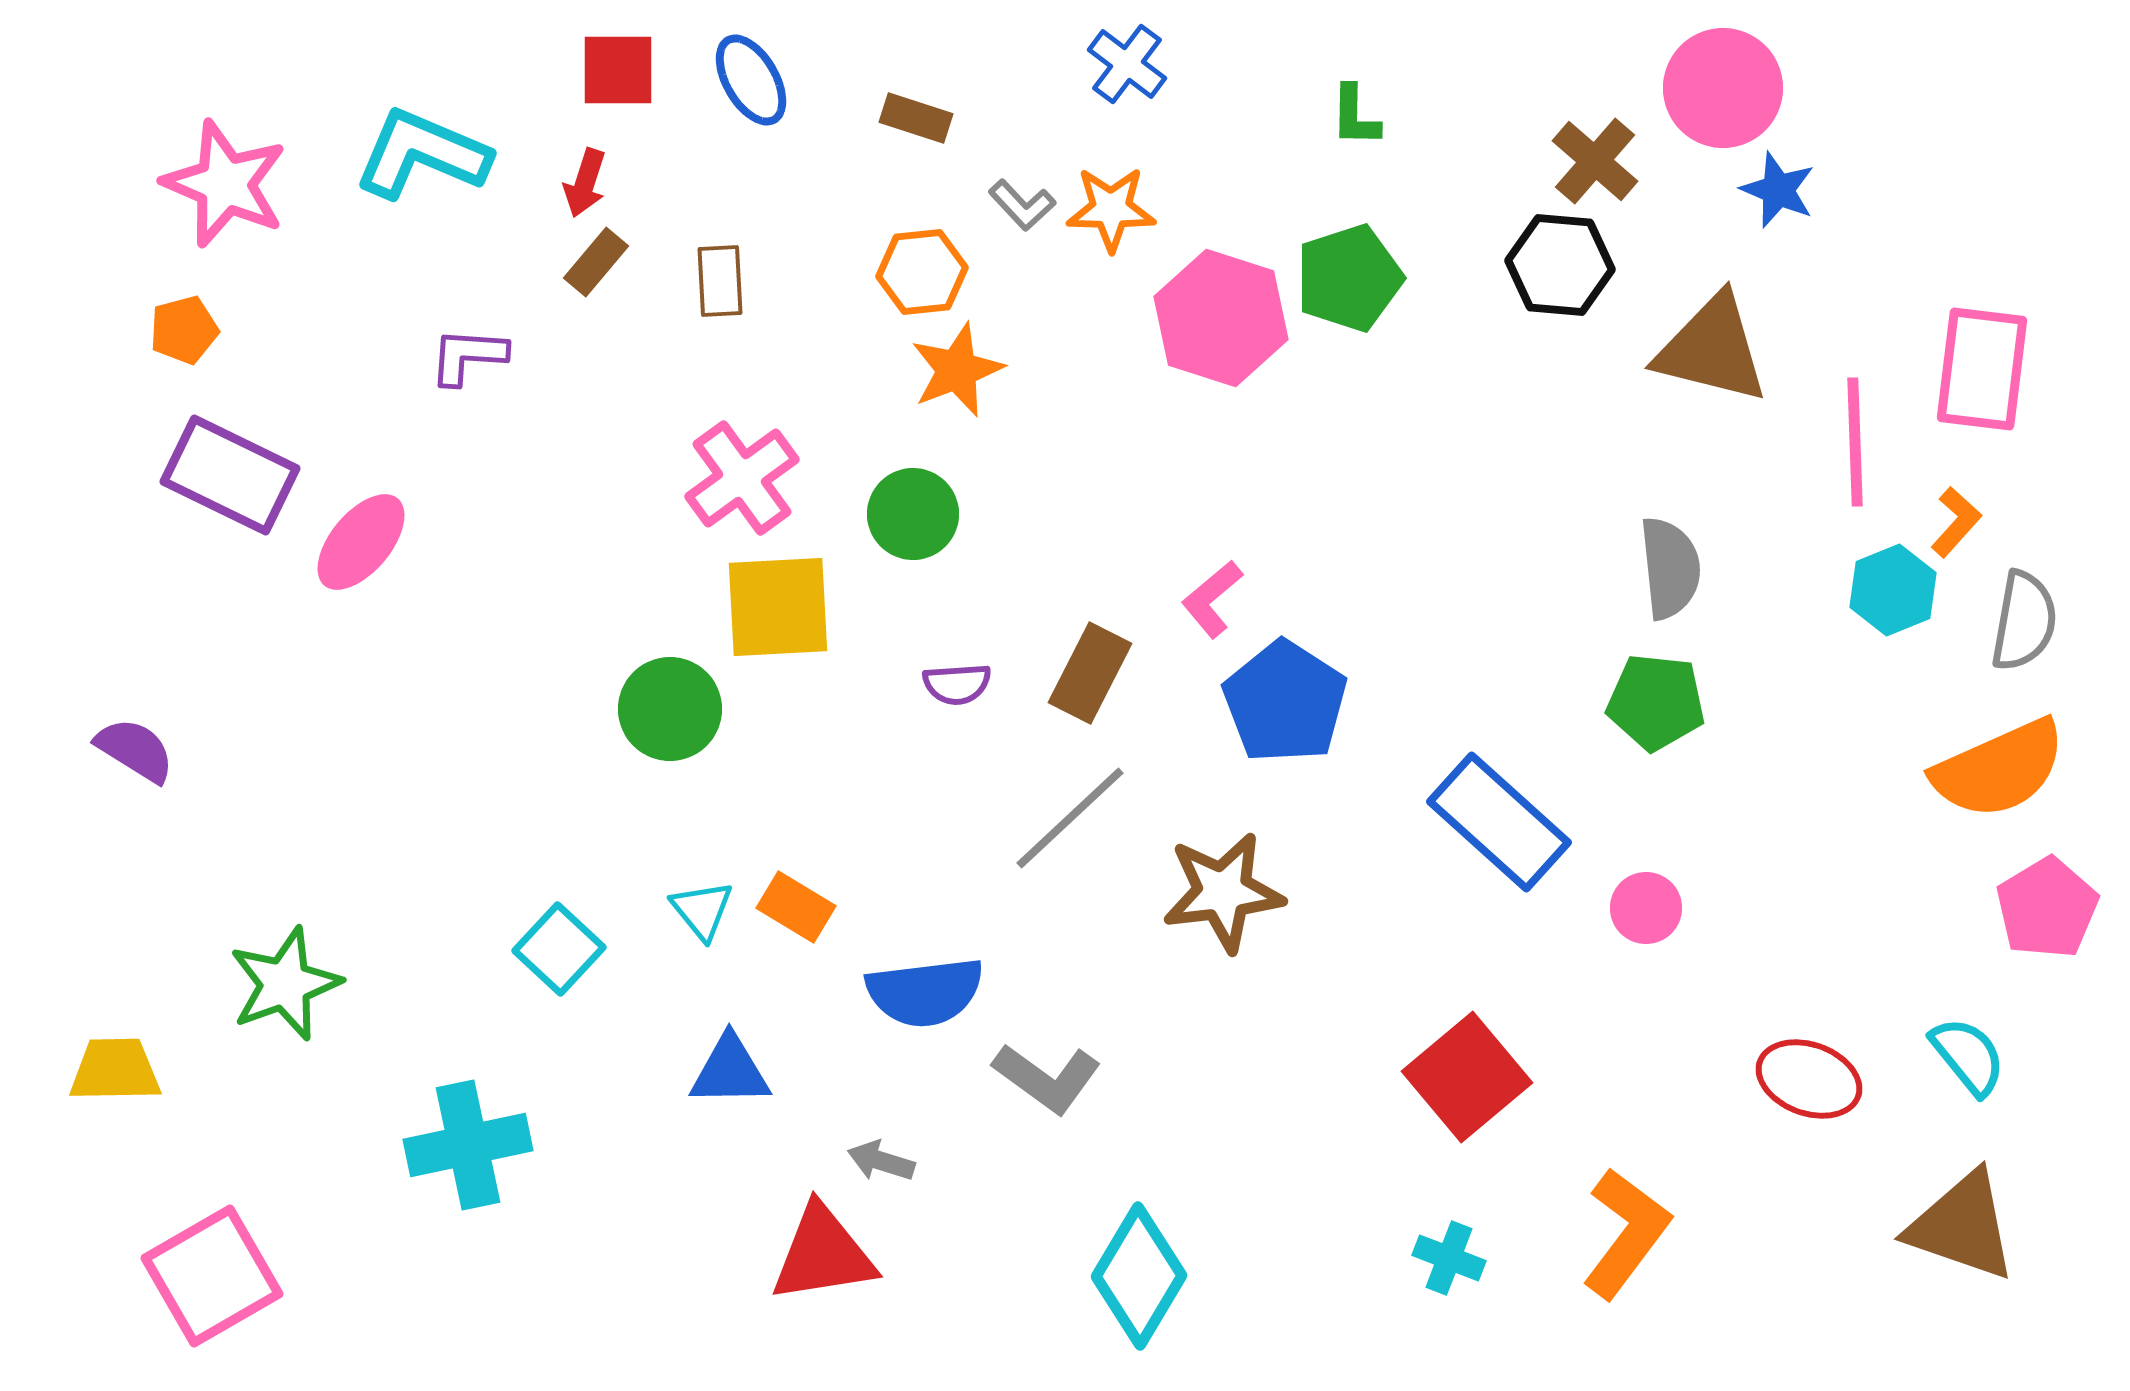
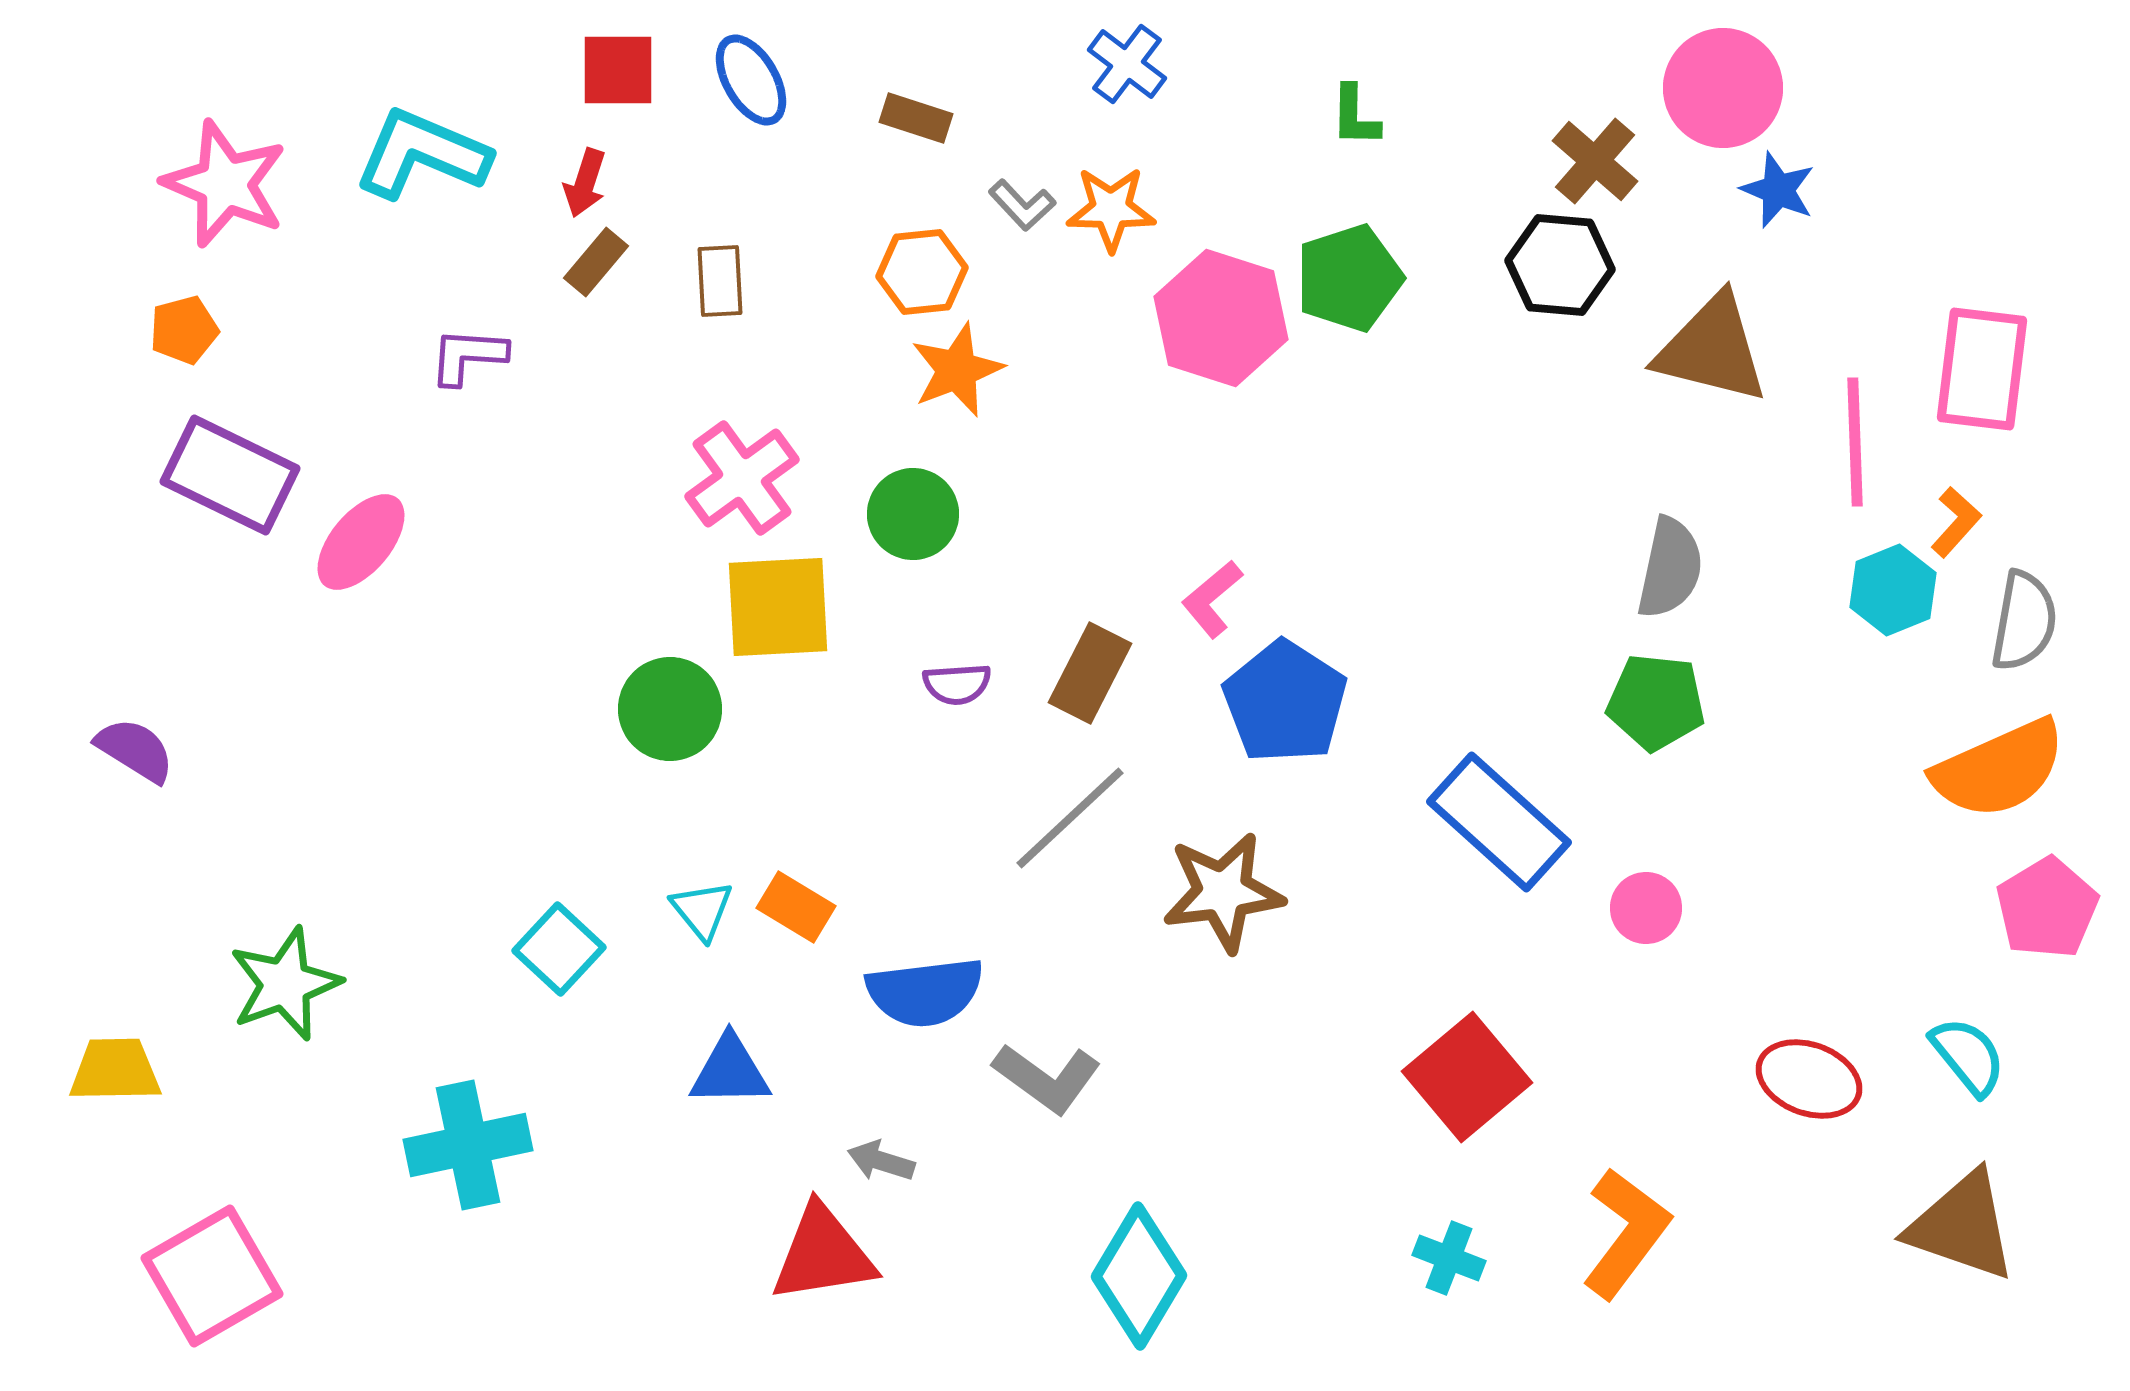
gray semicircle at (1670, 568): rotated 18 degrees clockwise
